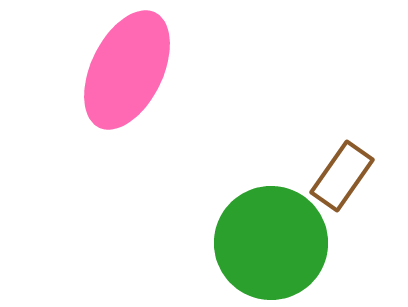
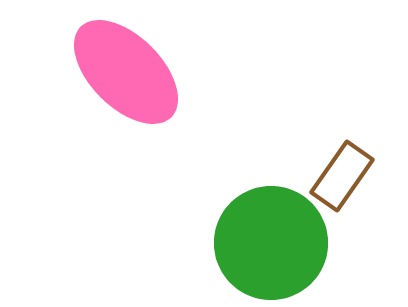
pink ellipse: moved 1 px left, 2 px down; rotated 71 degrees counterclockwise
